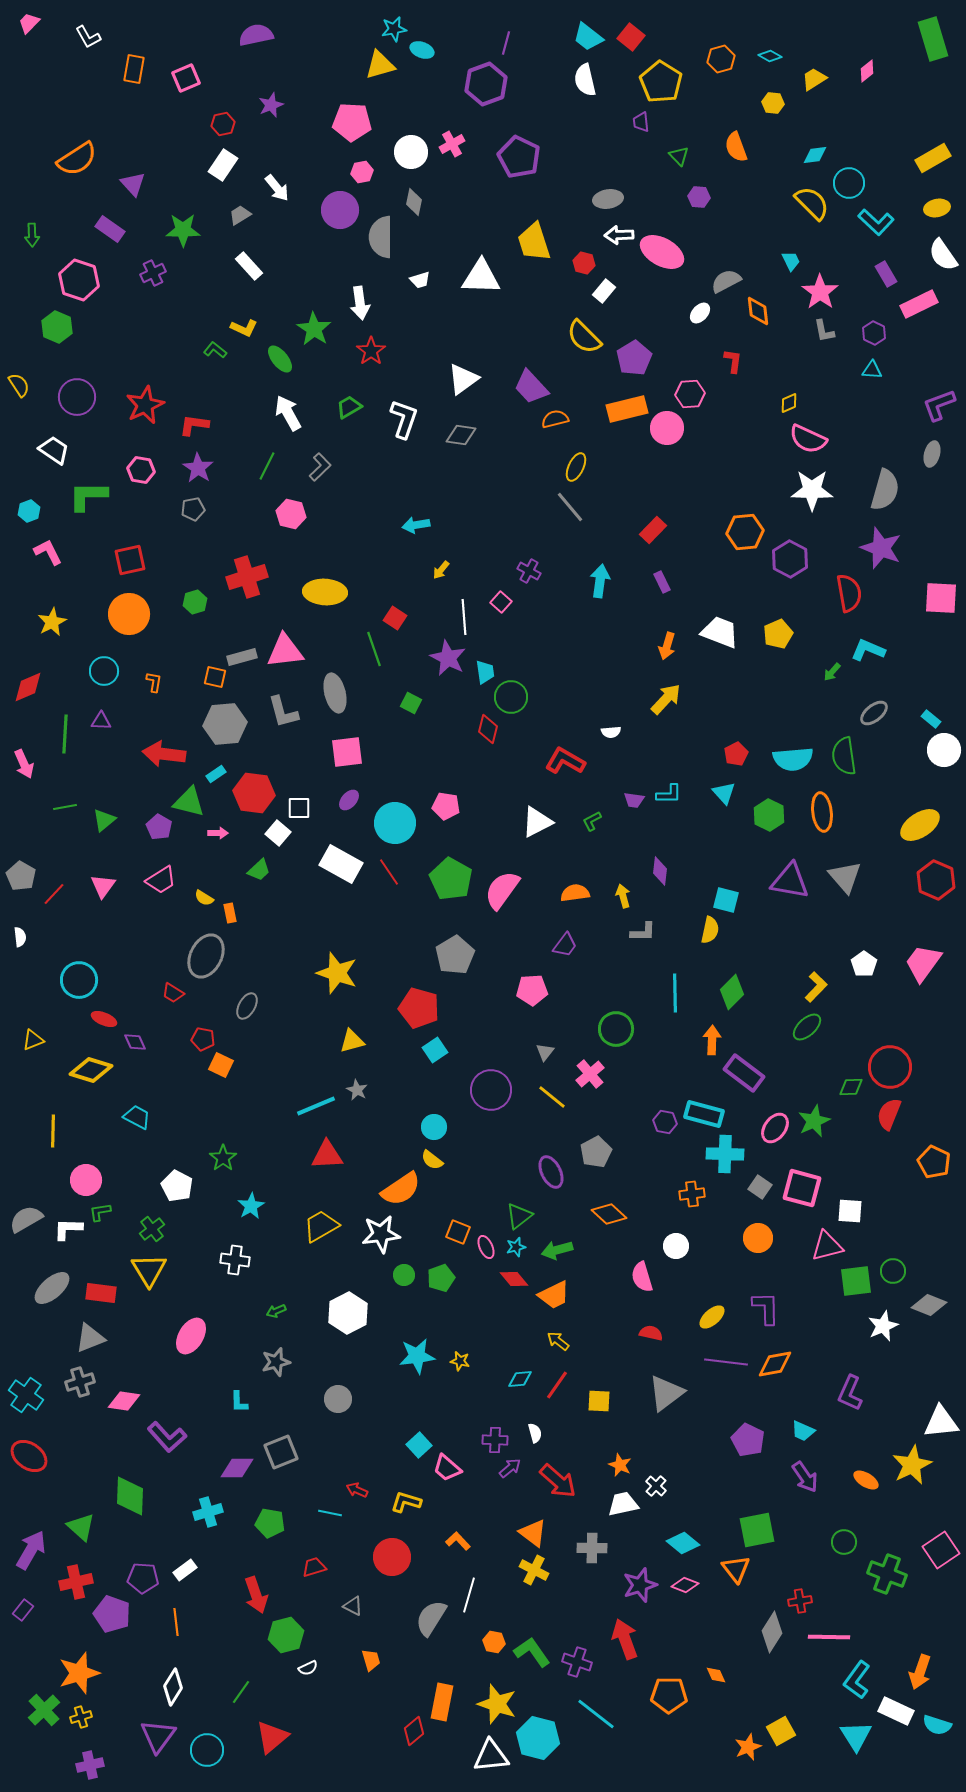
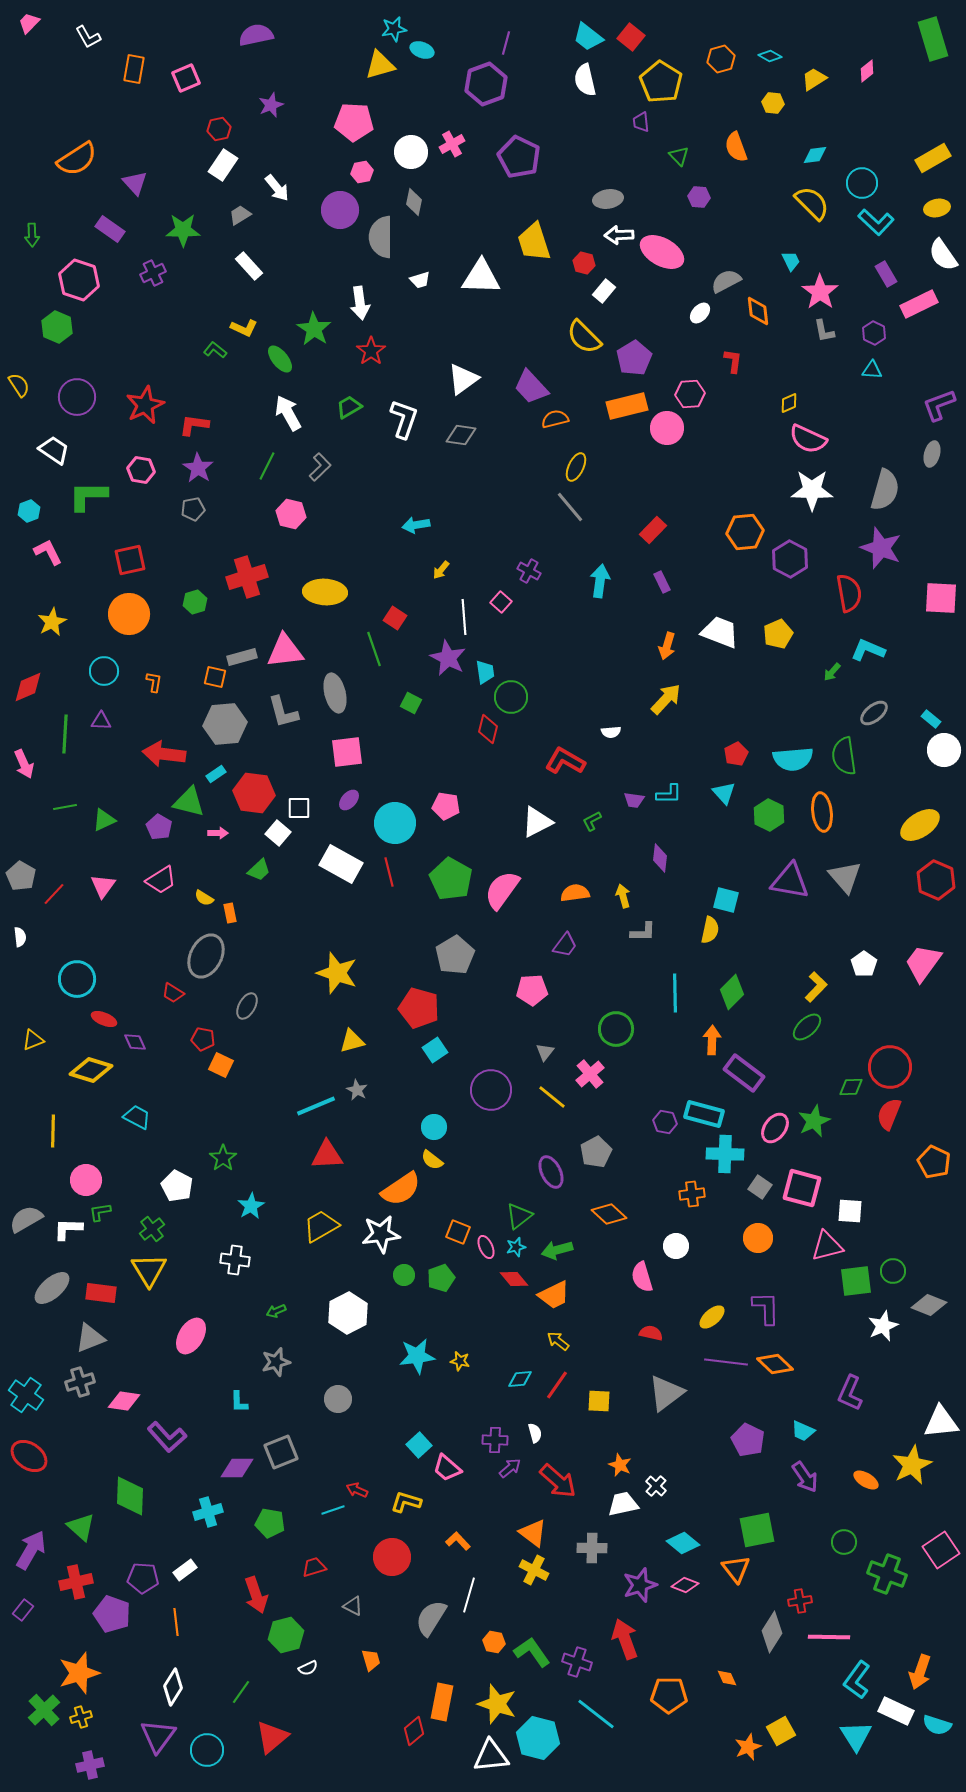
pink pentagon at (352, 122): moved 2 px right
red hexagon at (223, 124): moved 4 px left, 5 px down
cyan circle at (849, 183): moved 13 px right
purple triangle at (133, 184): moved 2 px right, 1 px up
orange rectangle at (627, 409): moved 3 px up
green triangle at (104, 820): rotated 15 degrees clockwise
purple diamond at (660, 871): moved 13 px up
red line at (389, 872): rotated 20 degrees clockwise
cyan circle at (79, 980): moved 2 px left, 1 px up
orange diamond at (775, 1364): rotated 54 degrees clockwise
cyan line at (330, 1513): moved 3 px right, 3 px up; rotated 30 degrees counterclockwise
orange diamond at (716, 1675): moved 11 px right, 3 px down
